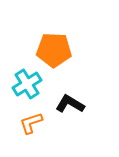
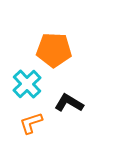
cyan cross: rotated 12 degrees counterclockwise
black L-shape: moved 1 px left, 1 px up
